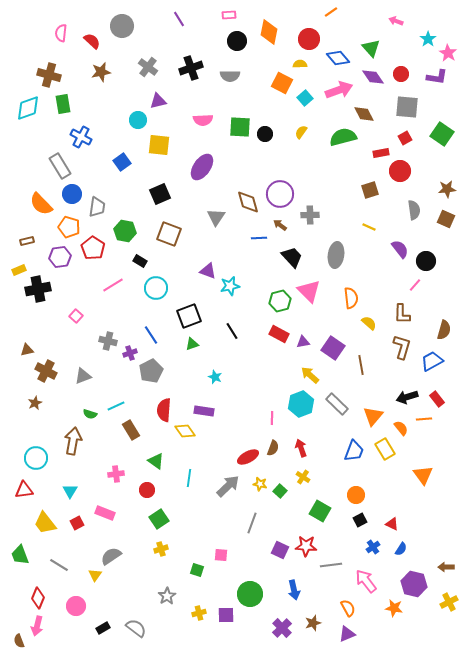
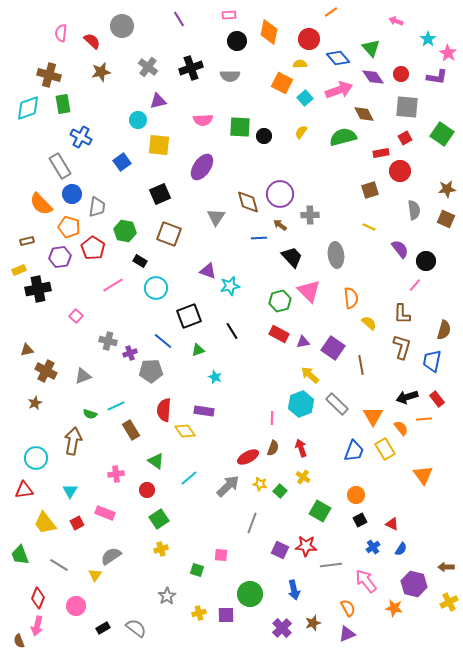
black circle at (265, 134): moved 1 px left, 2 px down
gray ellipse at (336, 255): rotated 15 degrees counterclockwise
blue line at (151, 335): moved 12 px right, 6 px down; rotated 18 degrees counterclockwise
green triangle at (192, 344): moved 6 px right, 6 px down
blue trapezoid at (432, 361): rotated 50 degrees counterclockwise
gray pentagon at (151, 371): rotated 25 degrees clockwise
orange triangle at (373, 416): rotated 10 degrees counterclockwise
cyan line at (189, 478): rotated 42 degrees clockwise
